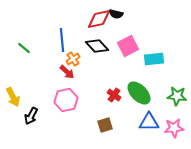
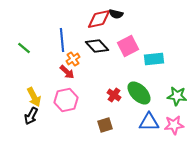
yellow arrow: moved 21 px right
pink star: moved 3 px up
